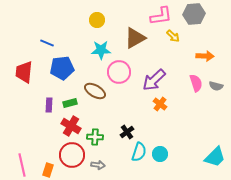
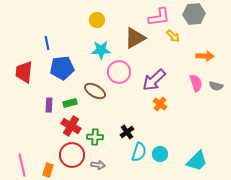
pink L-shape: moved 2 px left, 1 px down
blue line: rotated 56 degrees clockwise
cyan trapezoid: moved 18 px left, 4 px down
